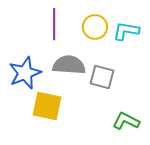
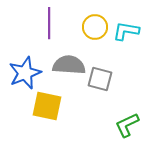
purple line: moved 5 px left, 1 px up
gray square: moved 2 px left, 2 px down
green L-shape: moved 1 px right, 4 px down; rotated 52 degrees counterclockwise
